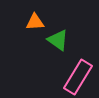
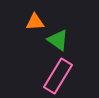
pink rectangle: moved 20 px left, 1 px up
